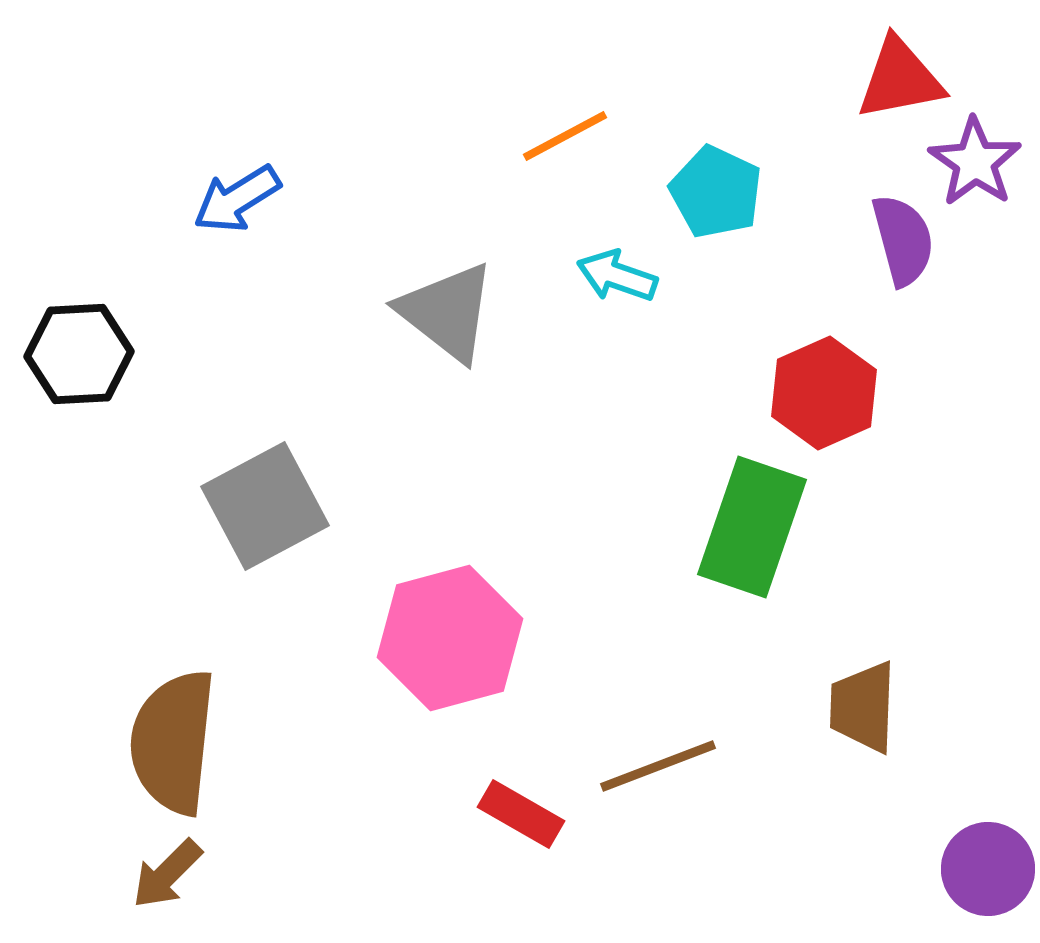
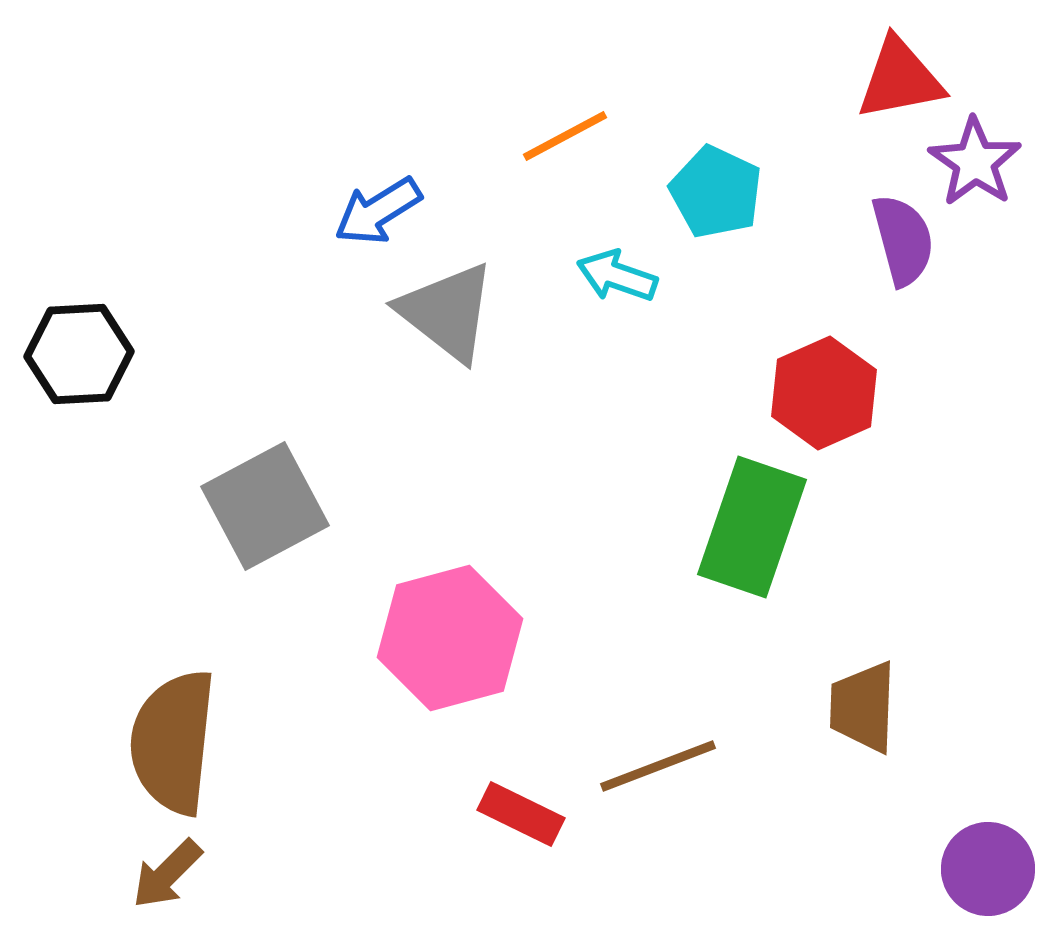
blue arrow: moved 141 px right, 12 px down
red rectangle: rotated 4 degrees counterclockwise
